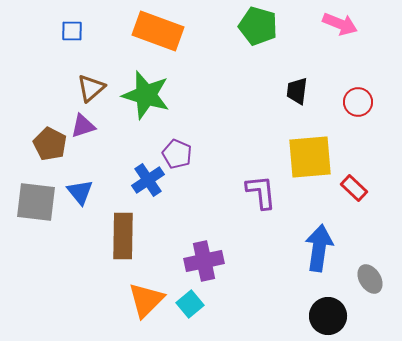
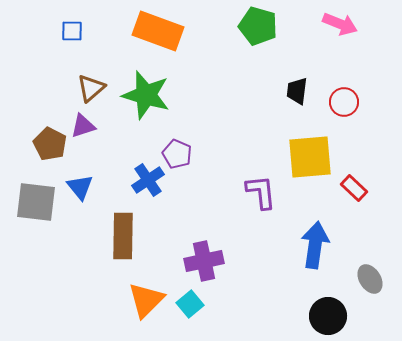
red circle: moved 14 px left
blue triangle: moved 5 px up
blue arrow: moved 4 px left, 3 px up
